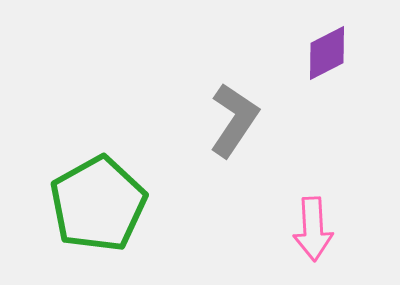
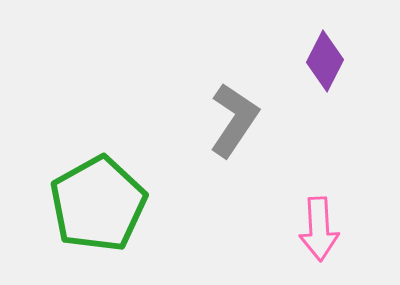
purple diamond: moved 2 px left, 8 px down; rotated 36 degrees counterclockwise
pink arrow: moved 6 px right
